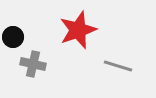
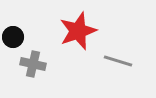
red star: moved 1 px down
gray line: moved 5 px up
